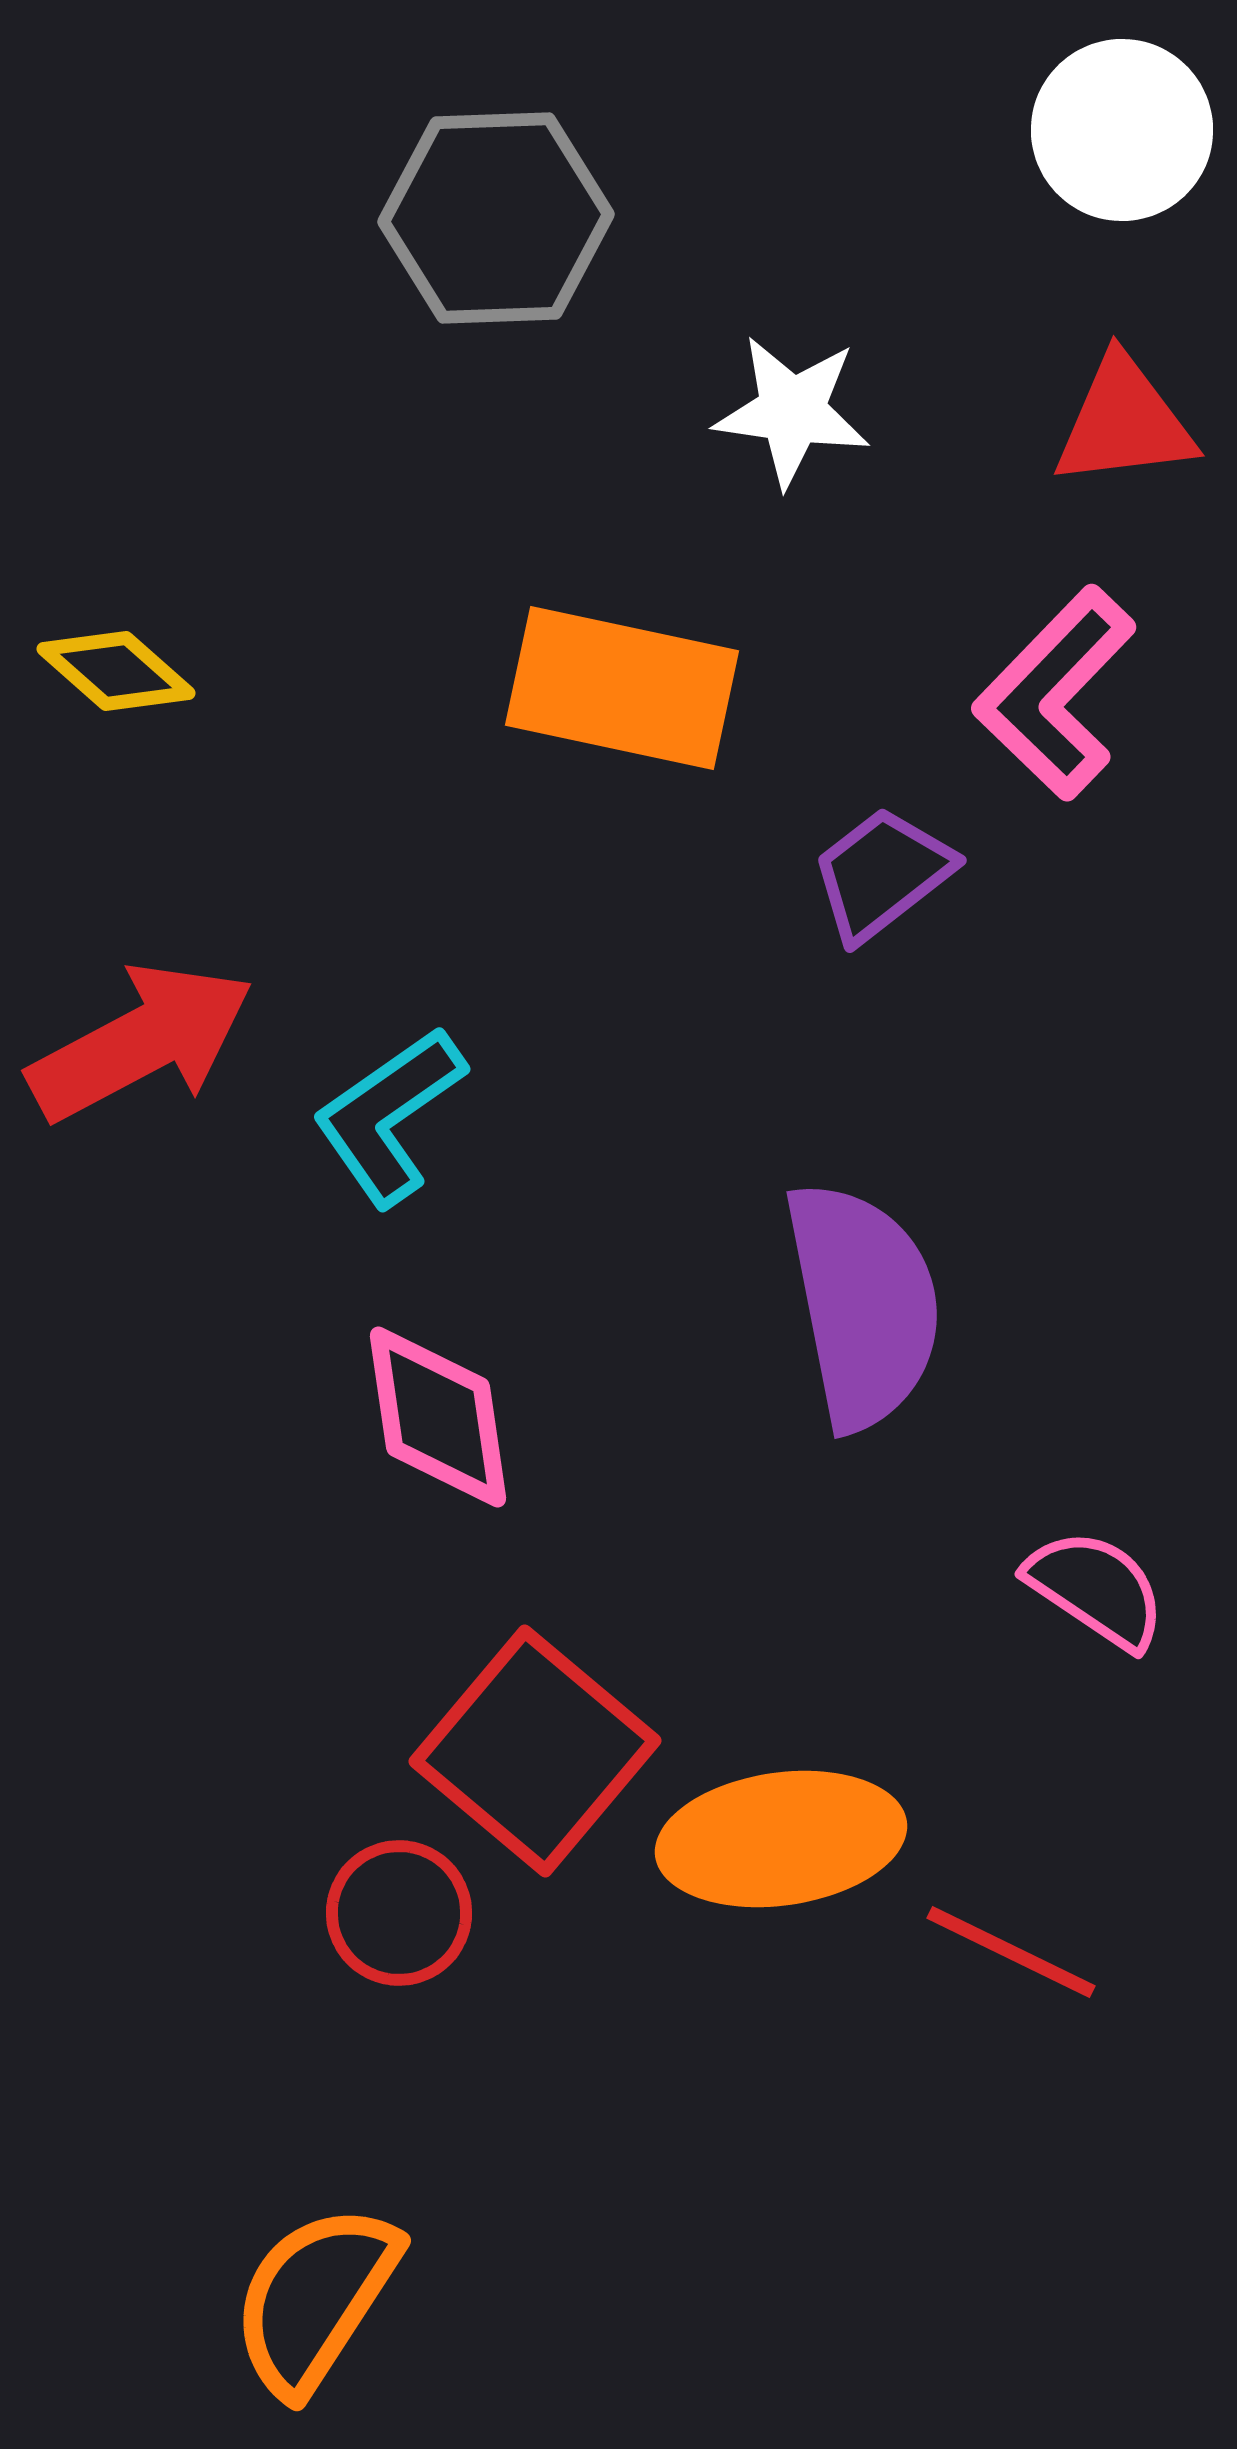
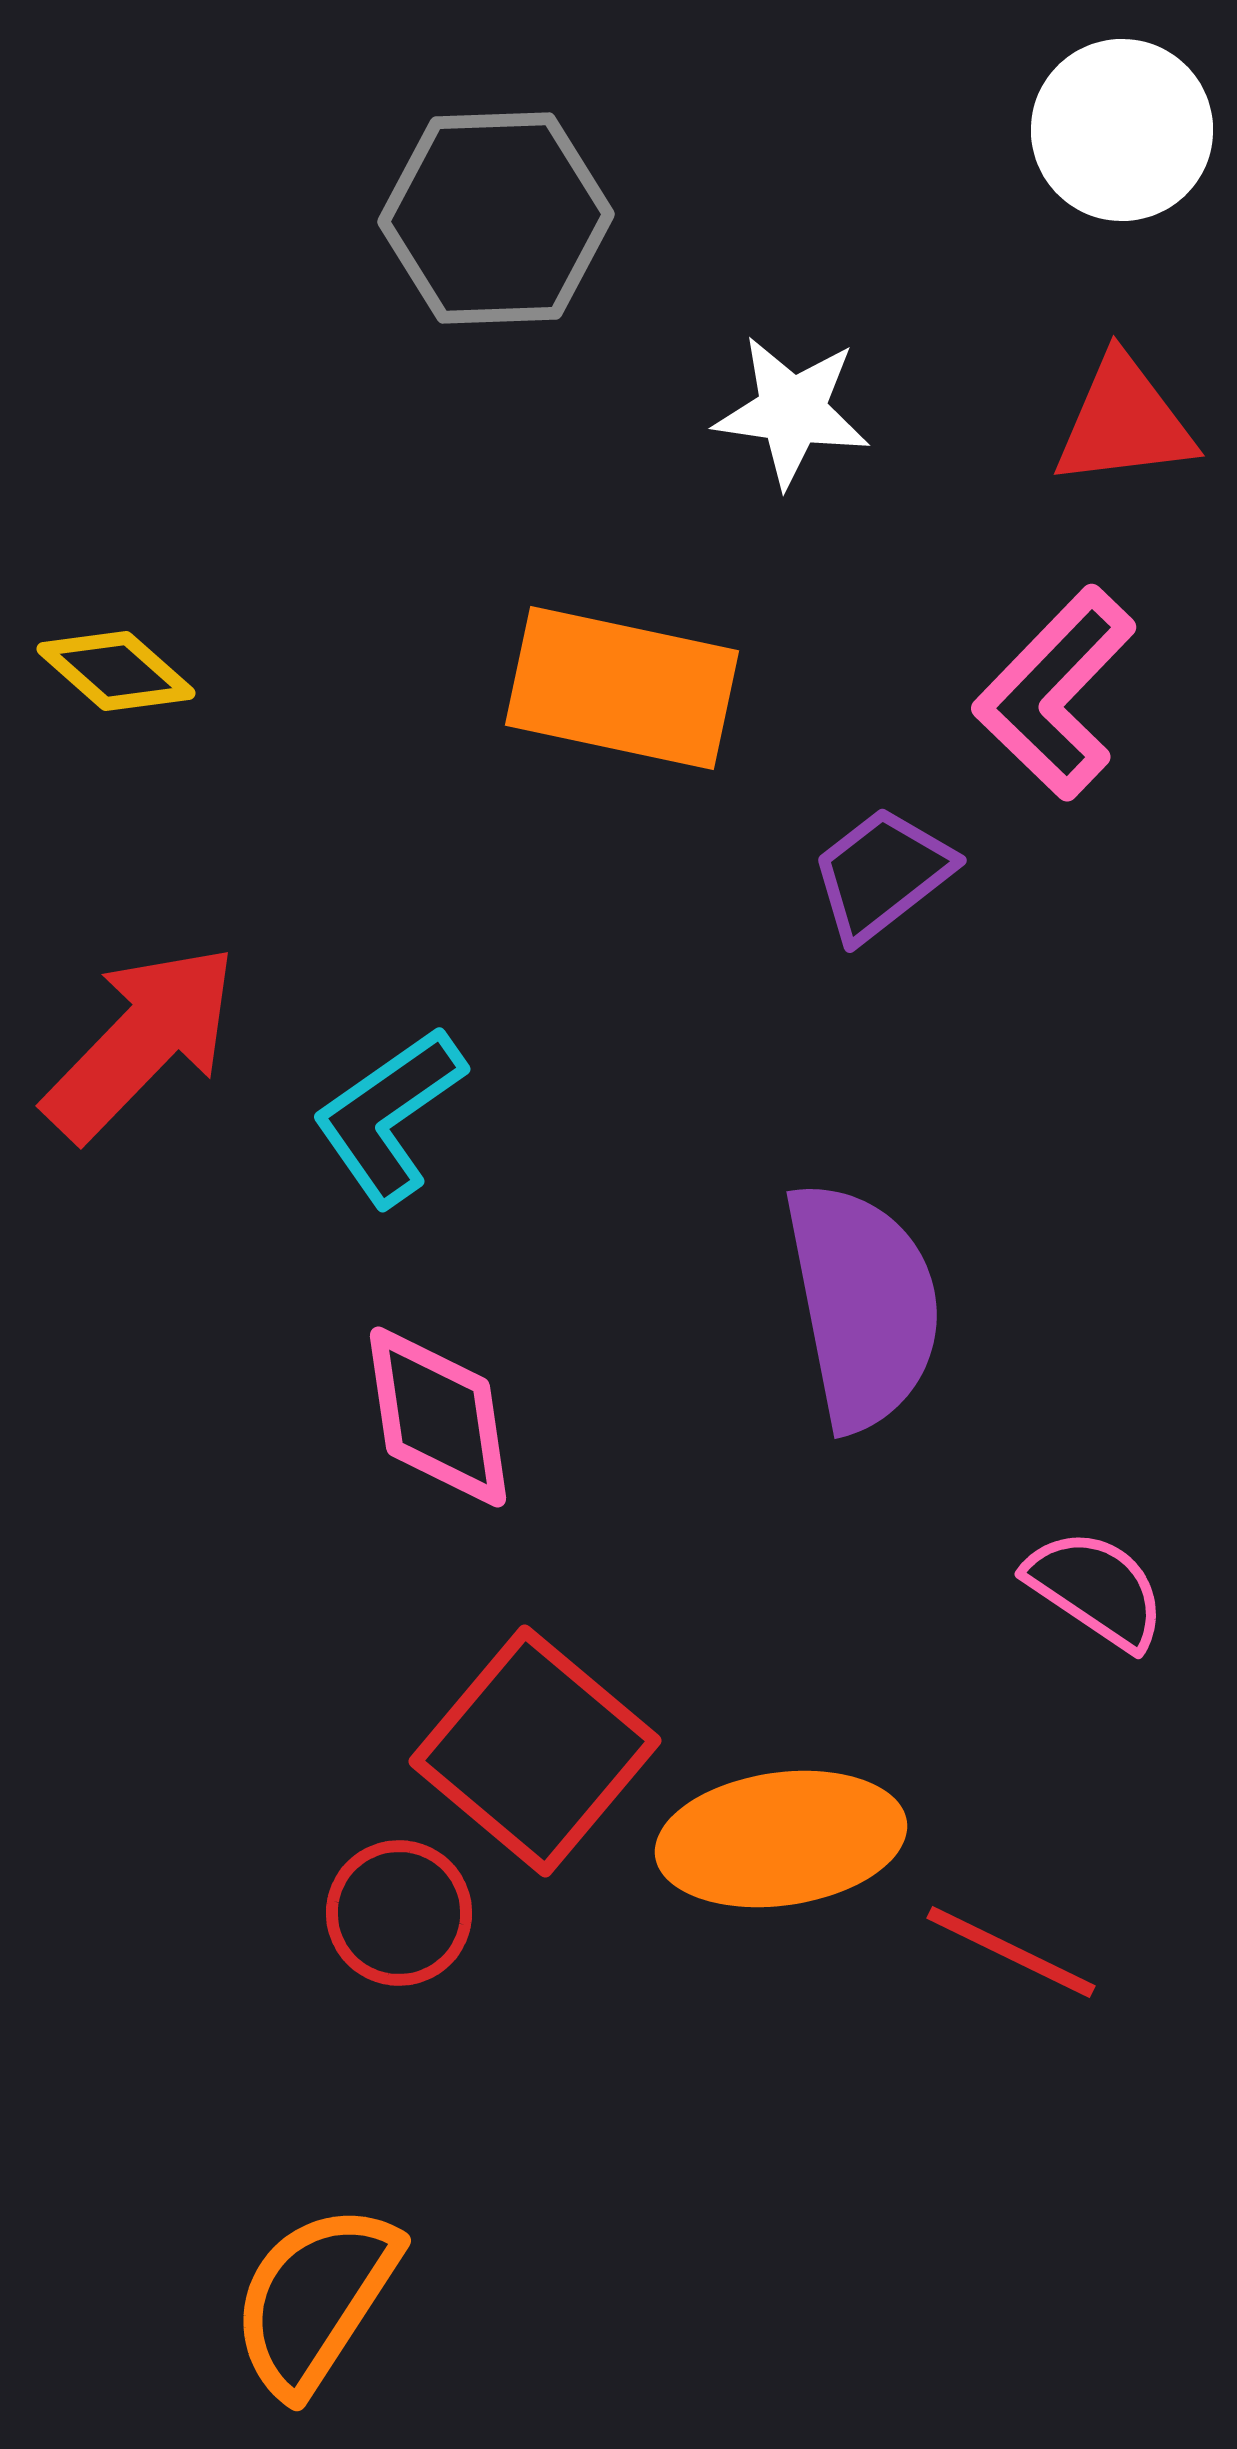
red arrow: rotated 18 degrees counterclockwise
